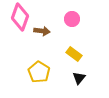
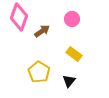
pink diamond: moved 1 px left
brown arrow: rotated 42 degrees counterclockwise
black triangle: moved 10 px left, 3 px down
